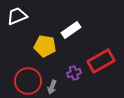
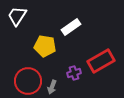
white trapezoid: rotated 35 degrees counterclockwise
white rectangle: moved 3 px up
